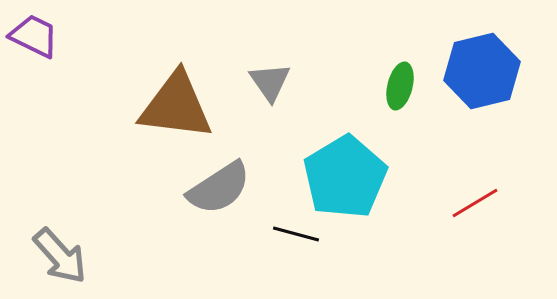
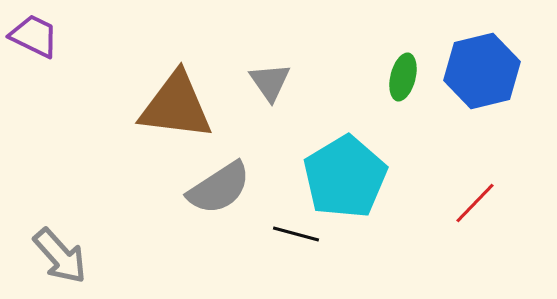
green ellipse: moved 3 px right, 9 px up
red line: rotated 15 degrees counterclockwise
